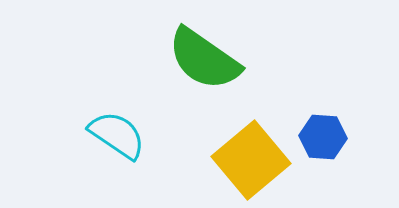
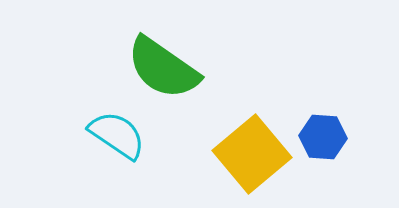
green semicircle: moved 41 px left, 9 px down
yellow square: moved 1 px right, 6 px up
